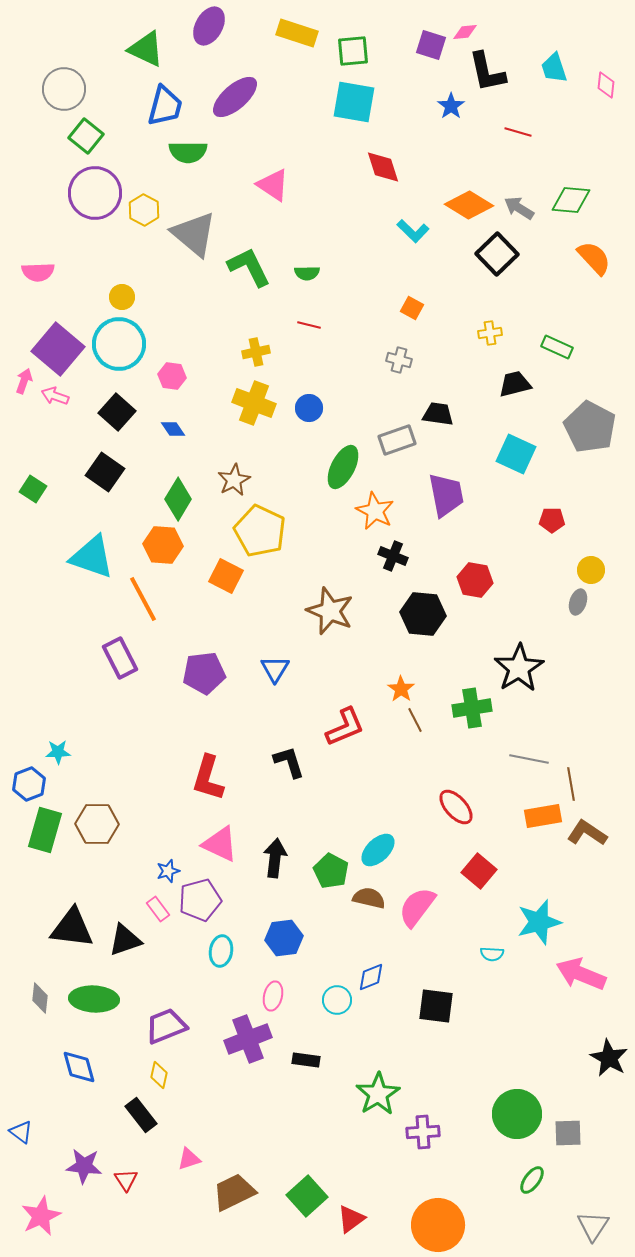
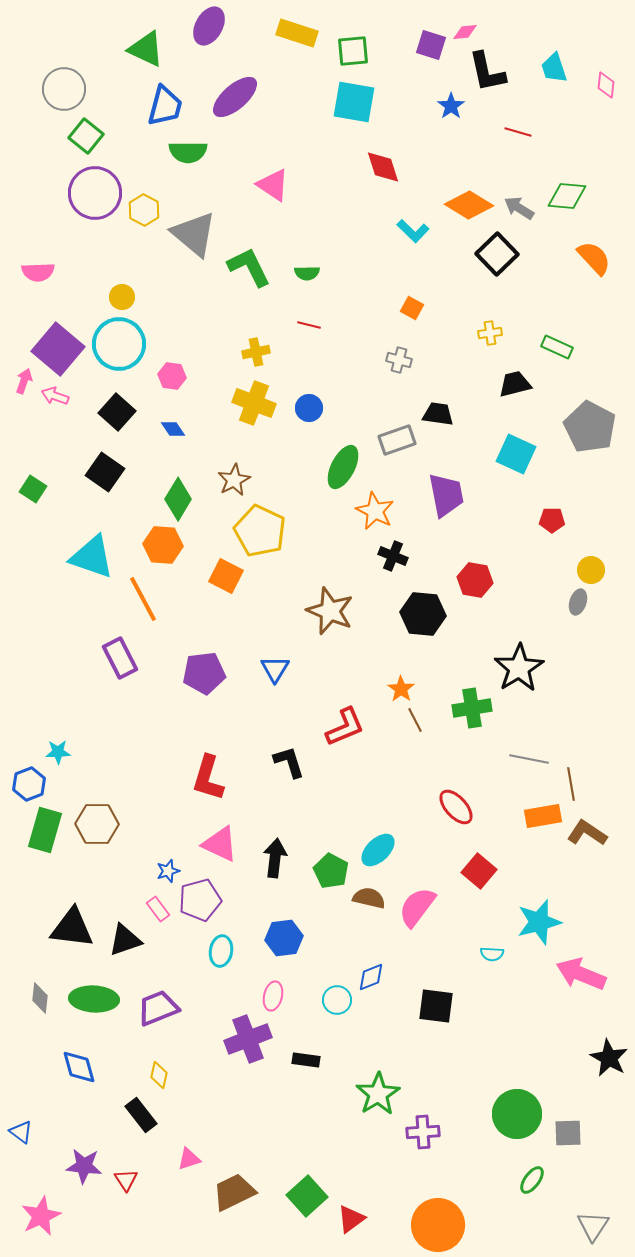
green diamond at (571, 200): moved 4 px left, 4 px up
purple trapezoid at (166, 1026): moved 8 px left, 18 px up
